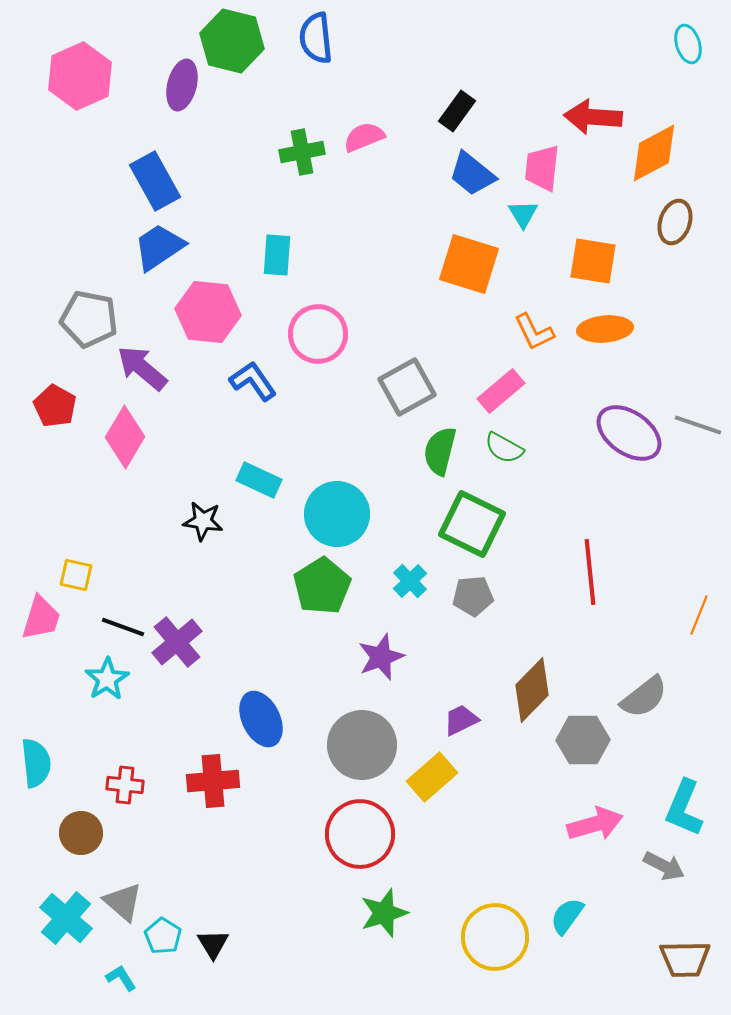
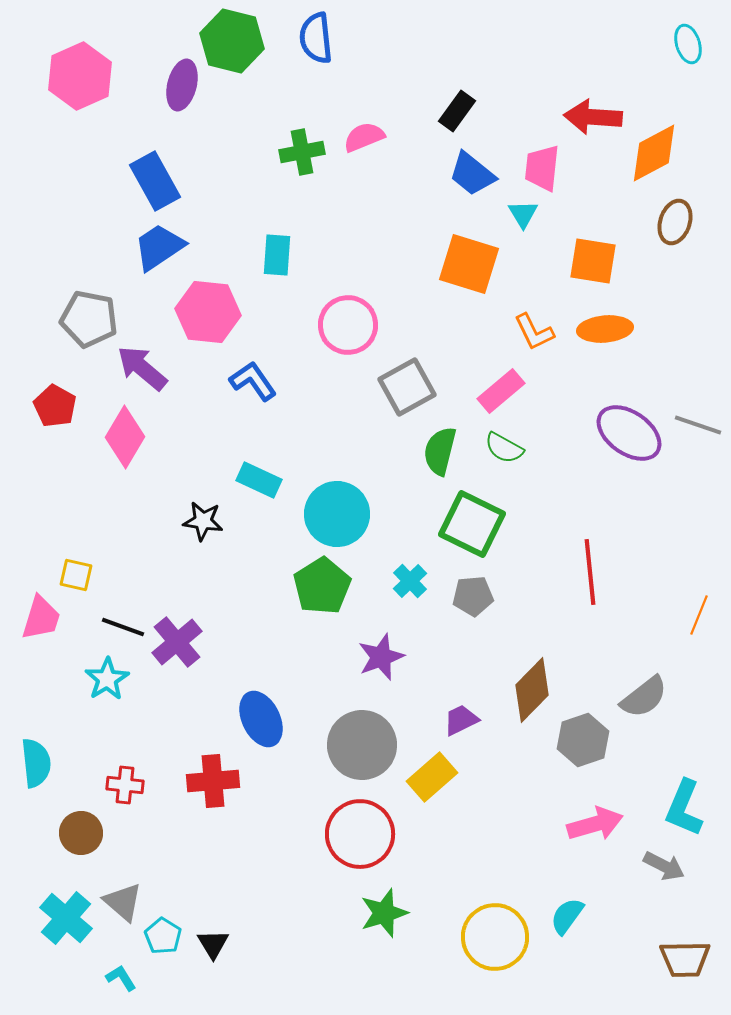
pink circle at (318, 334): moved 30 px right, 9 px up
gray hexagon at (583, 740): rotated 18 degrees counterclockwise
